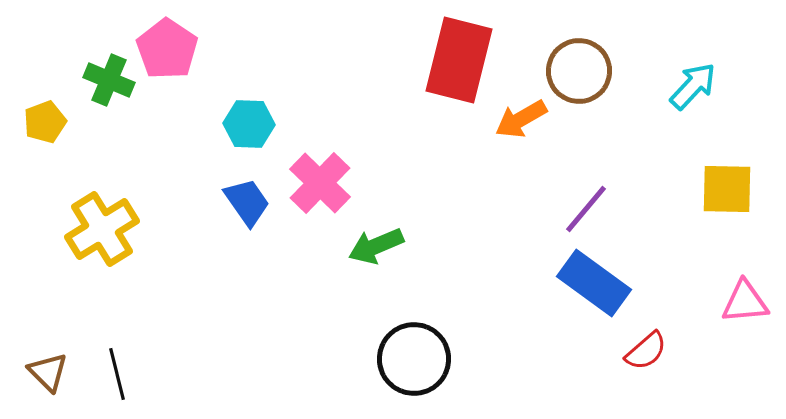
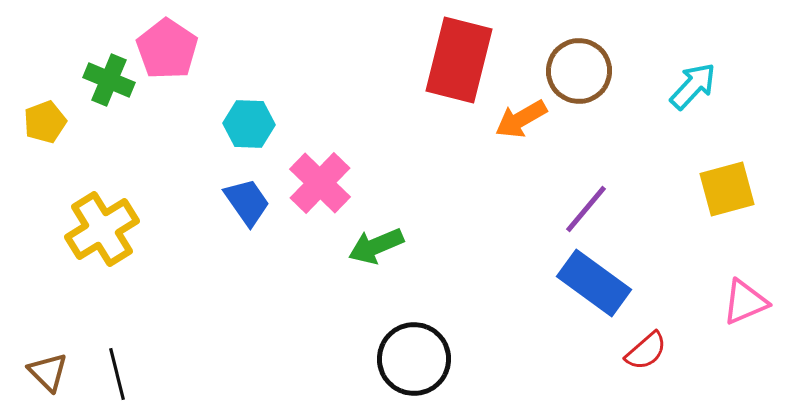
yellow square: rotated 16 degrees counterclockwise
pink triangle: rotated 18 degrees counterclockwise
